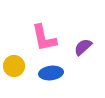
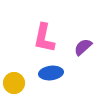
pink L-shape: rotated 24 degrees clockwise
yellow circle: moved 17 px down
